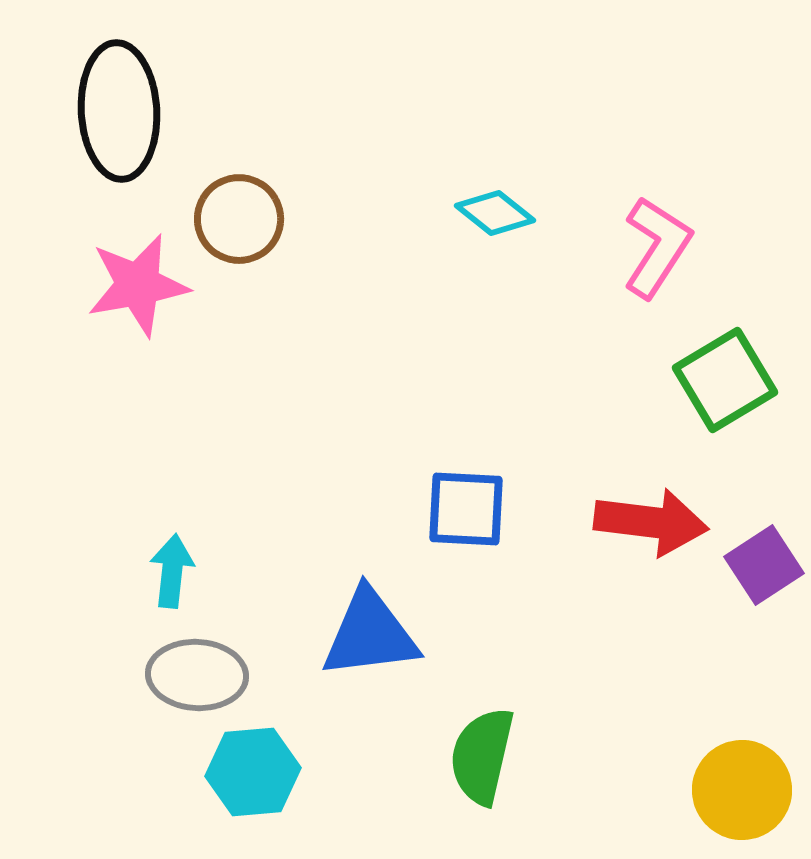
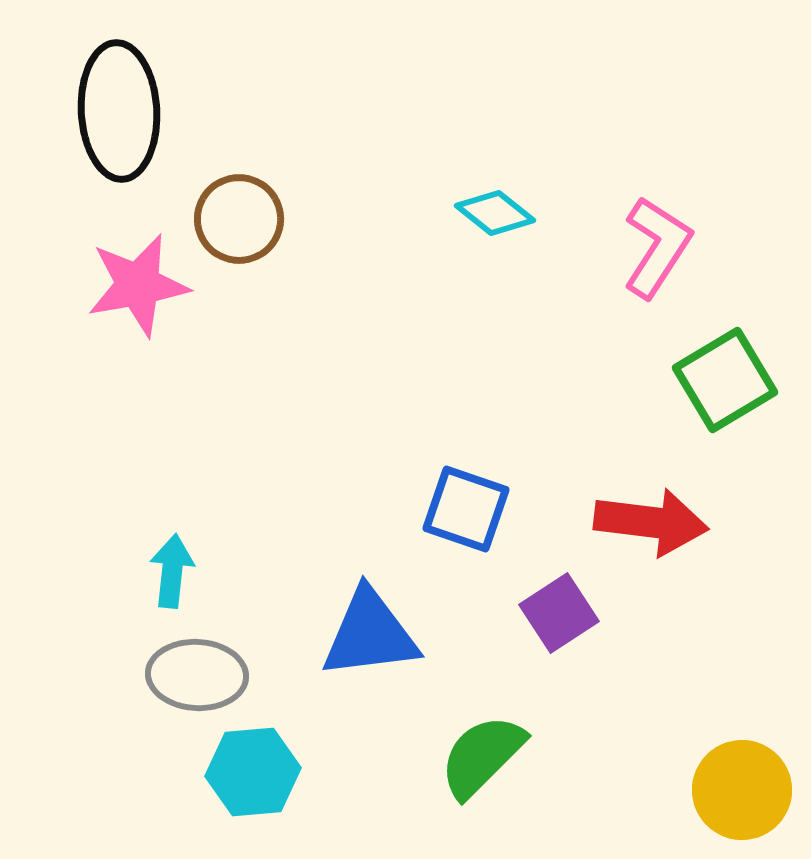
blue square: rotated 16 degrees clockwise
purple square: moved 205 px left, 48 px down
green semicircle: rotated 32 degrees clockwise
